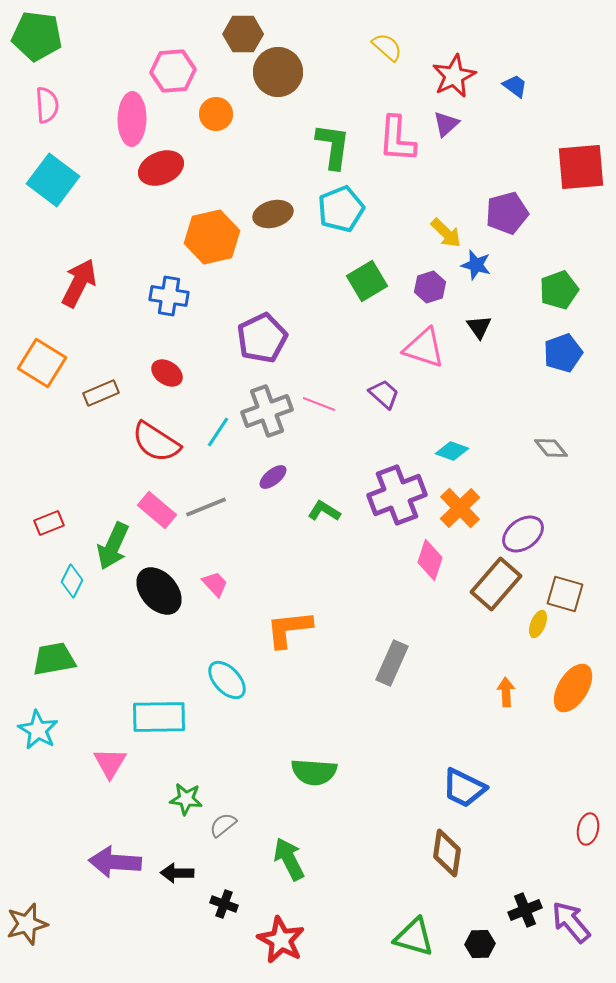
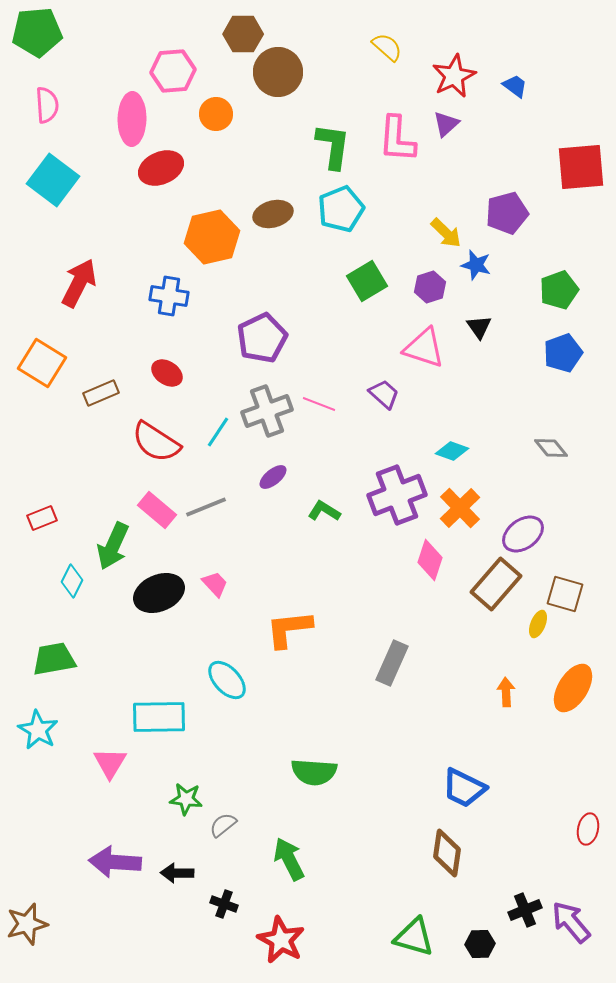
green pentagon at (37, 36): moved 4 px up; rotated 12 degrees counterclockwise
red rectangle at (49, 523): moved 7 px left, 5 px up
black ellipse at (159, 591): moved 2 px down; rotated 72 degrees counterclockwise
